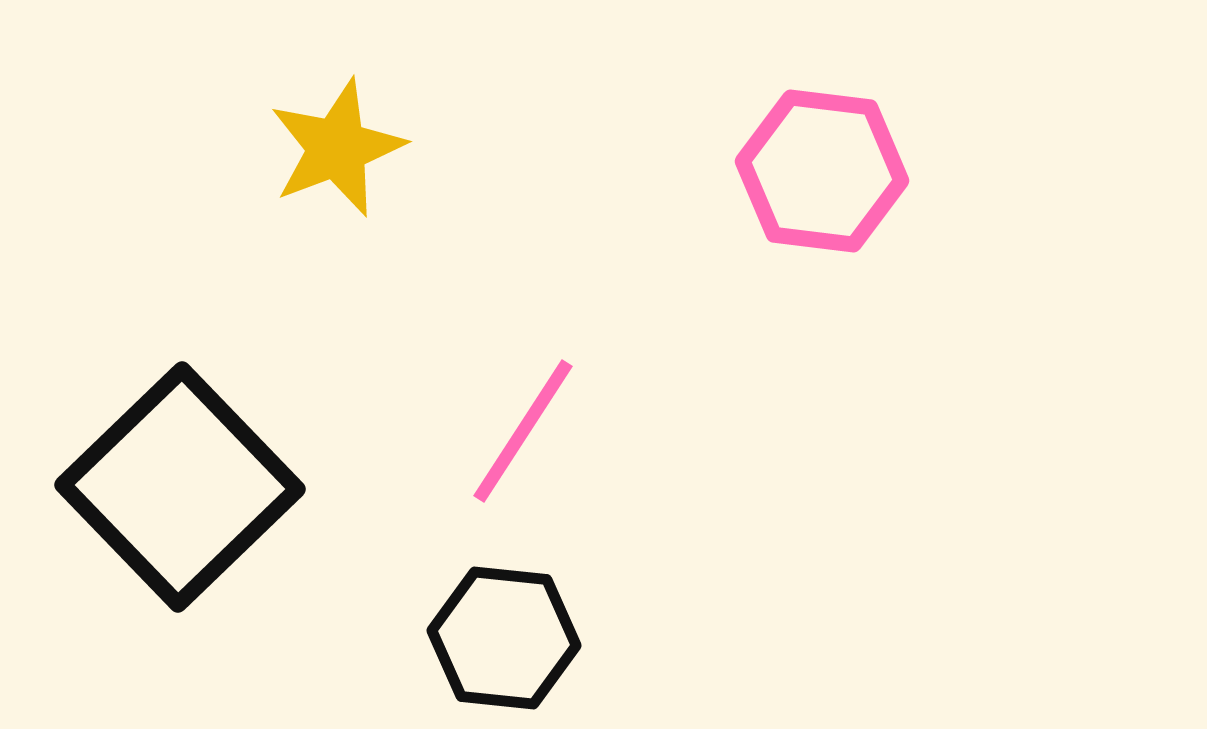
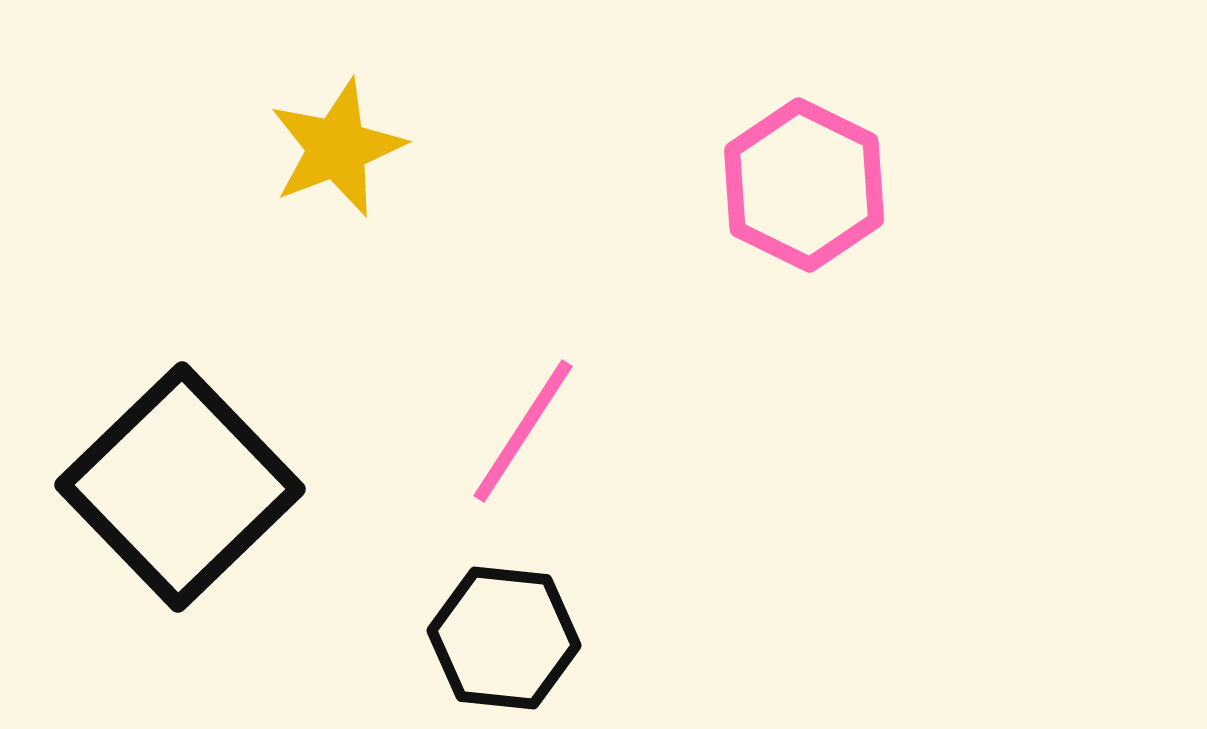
pink hexagon: moved 18 px left, 14 px down; rotated 19 degrees clockwise
